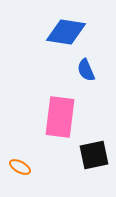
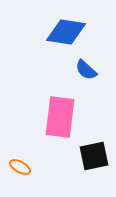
blue semicircle: rotated 25 degrees counterclockwise
black square: moved 1 px down
